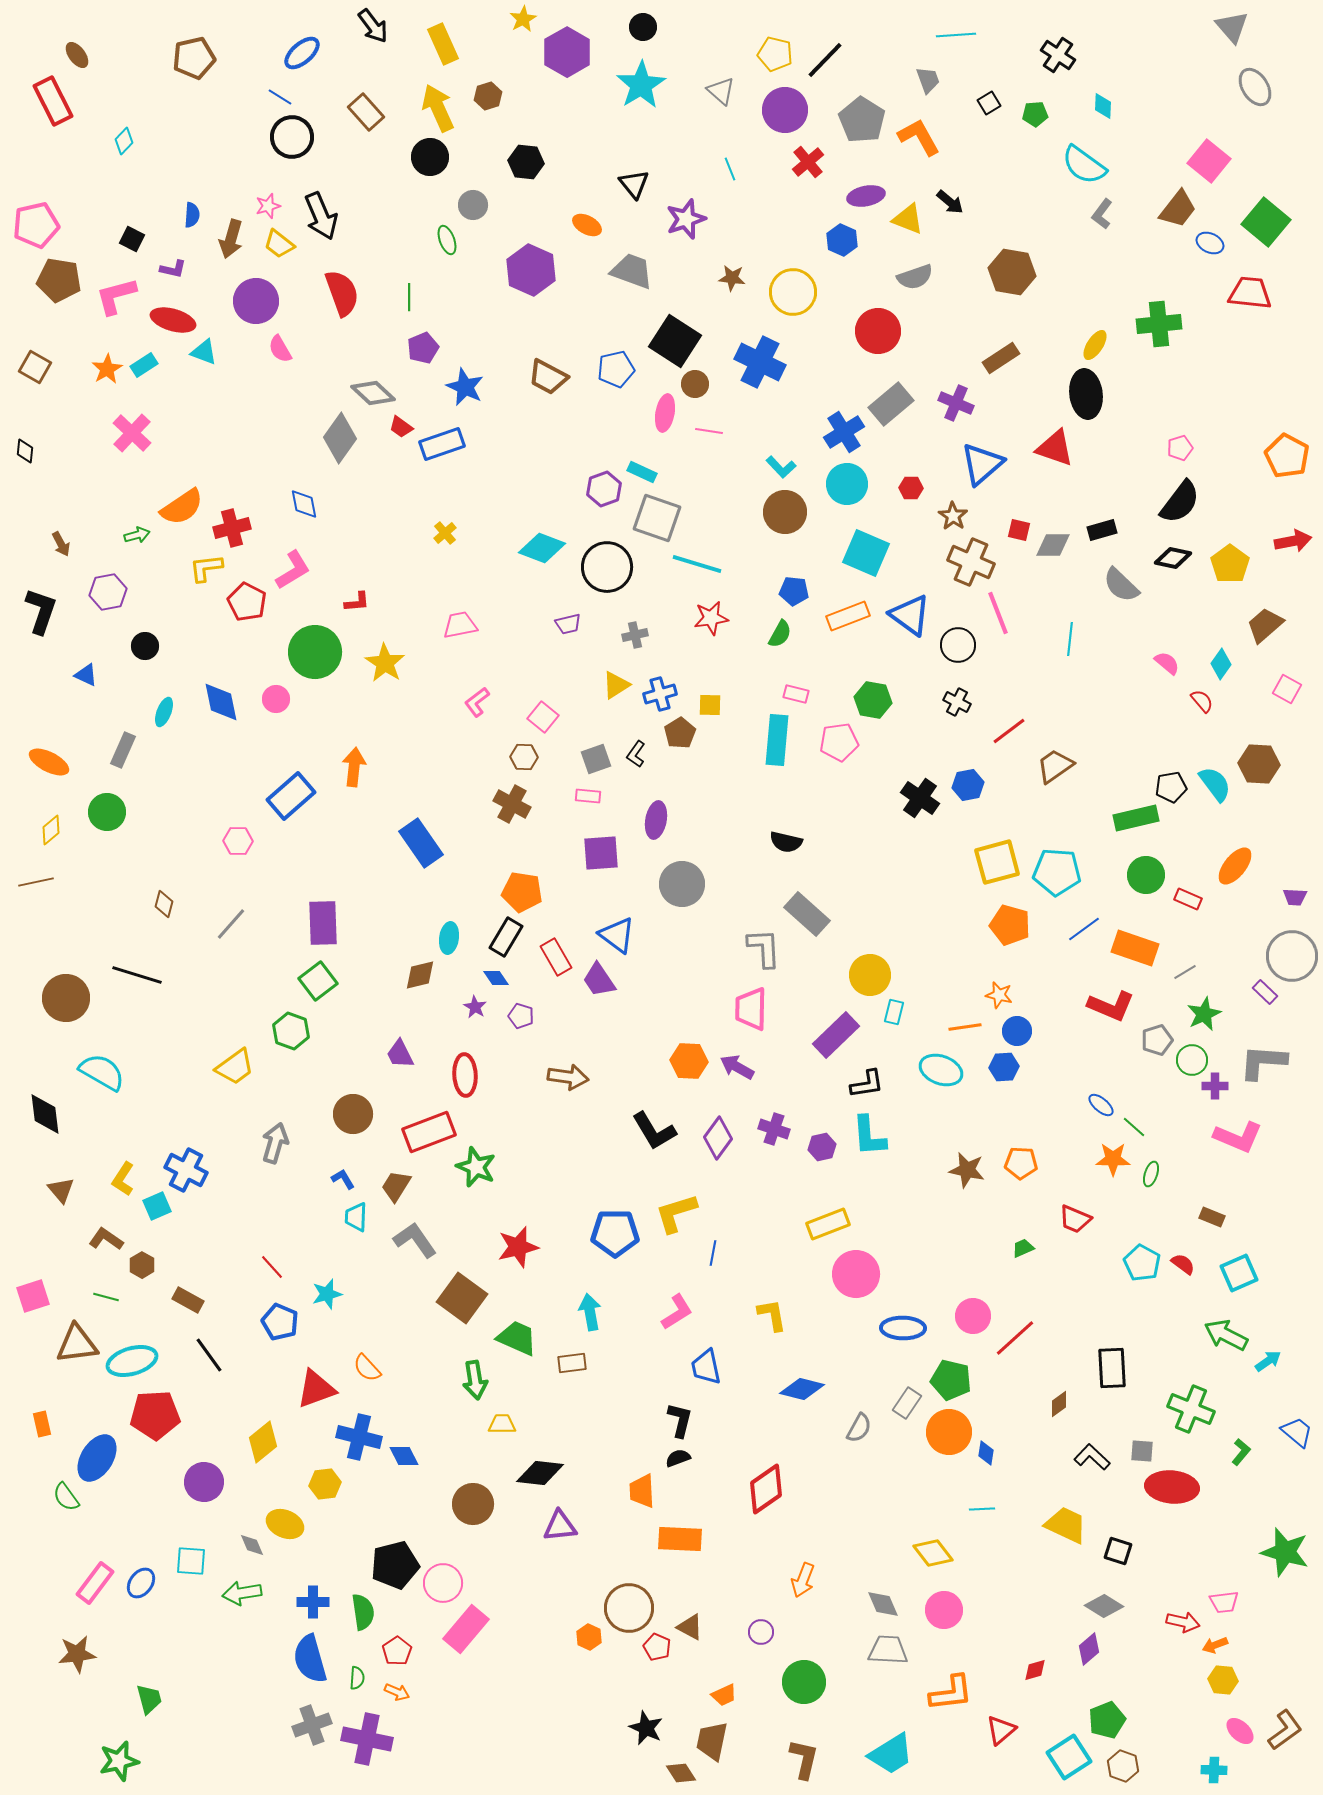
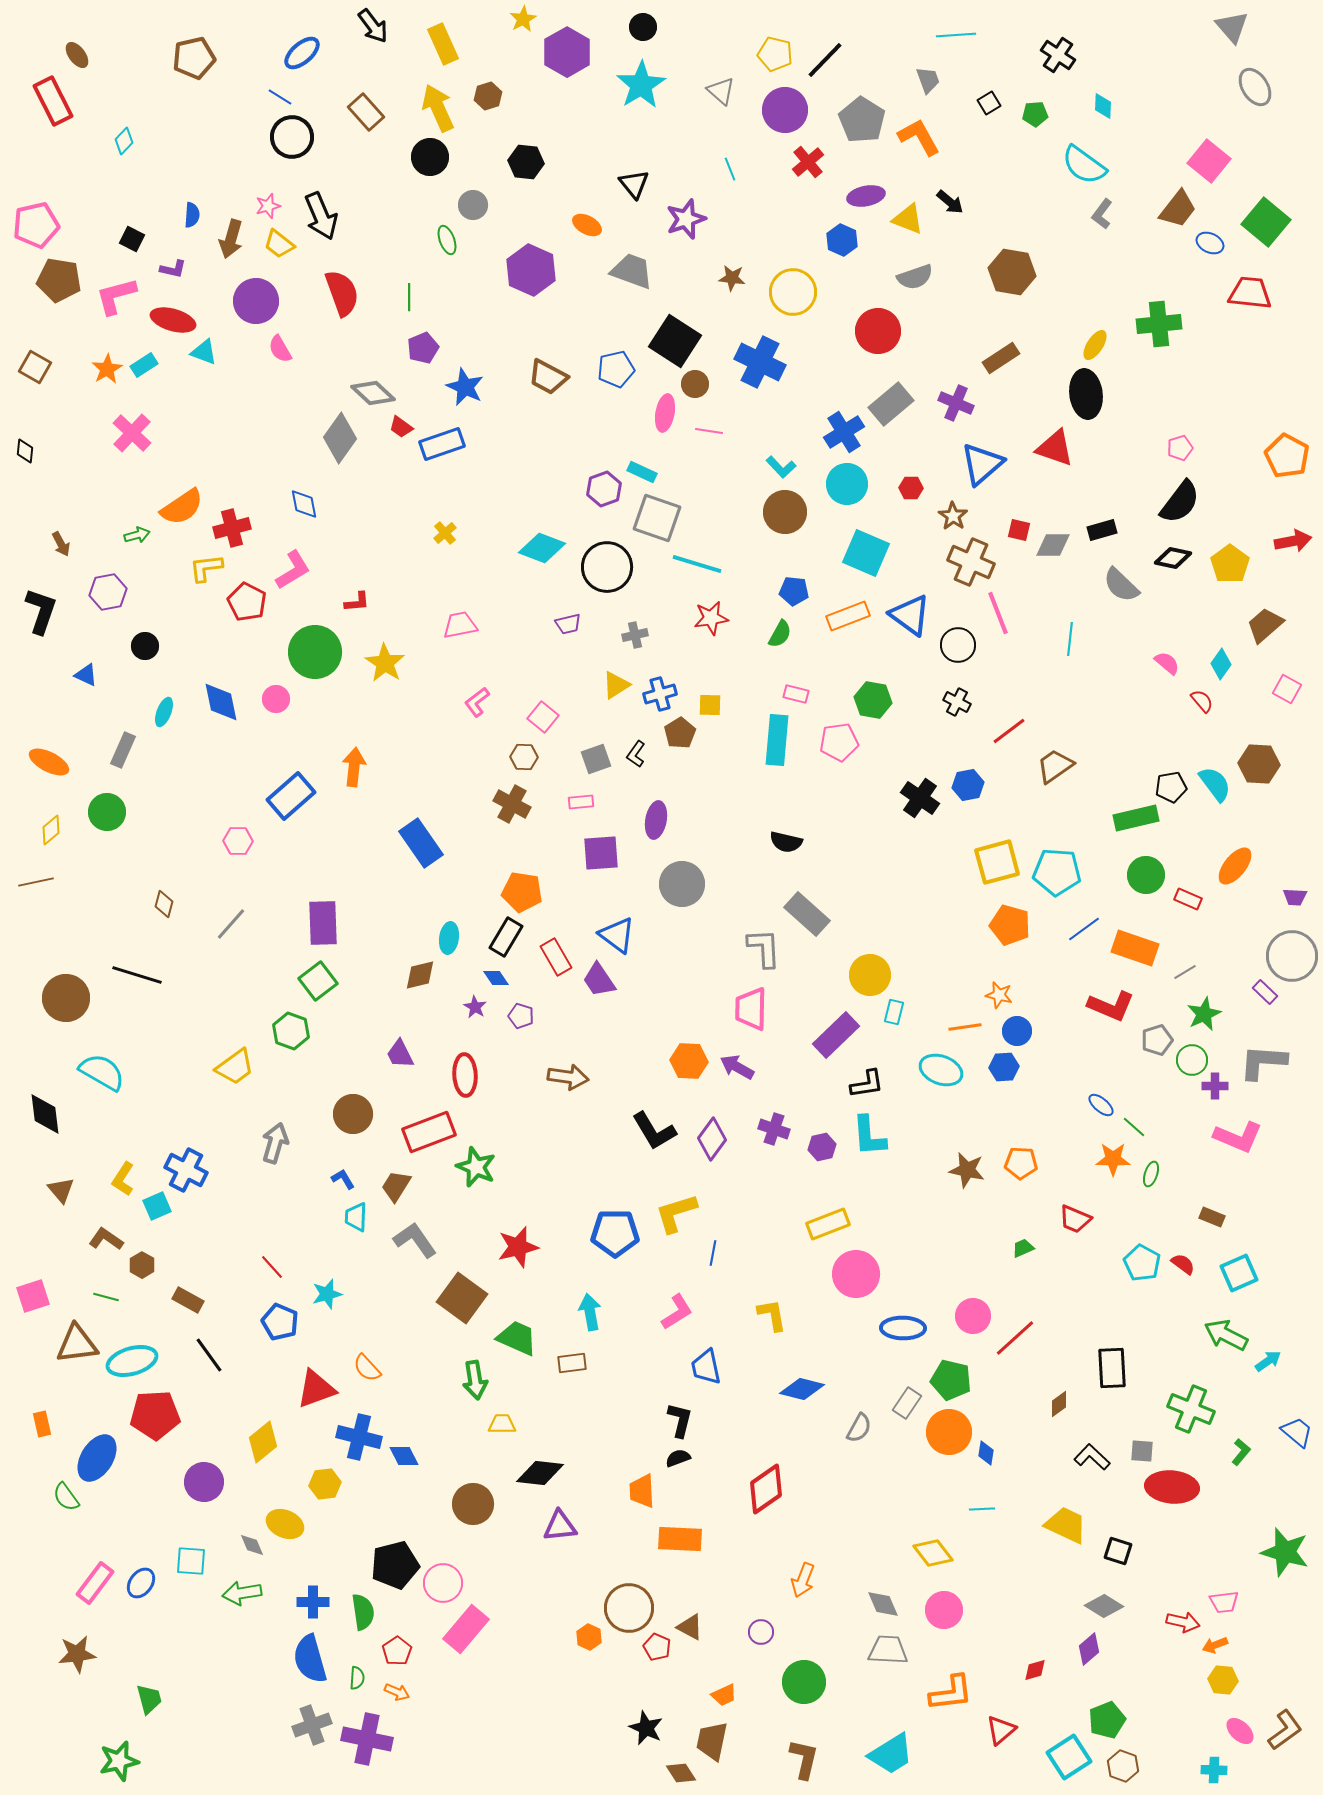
pink rectangle at (588, 796): moved 7 px left, 6 px down; rotated 10 degrees counterclockwise
purple diamond at (718, 1138): moved 6 px left, 1 px down
